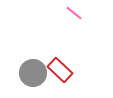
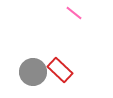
gray circle: moved 1 px up
